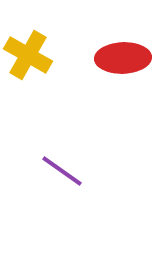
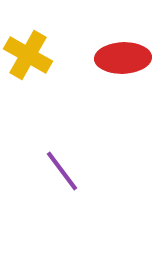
purple line: rotated 18 degrees clockwise
